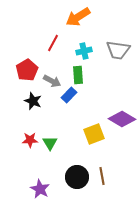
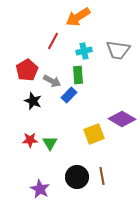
red line: moved 2 px up
